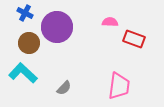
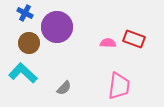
pink semicircle: moved 2 px left, 21 px down
